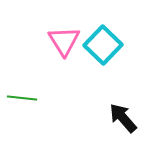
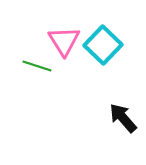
green line: moved 15 px right, 32 px up; rotated 12 degrees clockwise
